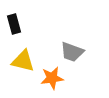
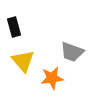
black rectangle: moved 3 px down
yellow triangle: rotated 35 degrees clockwise
